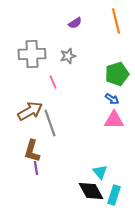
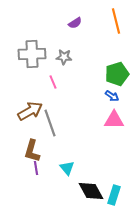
gray star: moved 4 px left, 1 px down; rotated 21 degrees clockwise
blue arrow: moved 3 px up
cyan triangle: moved 33 px left, 4 px up
